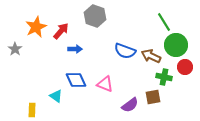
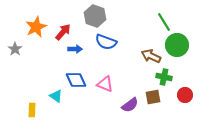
red arrow: moved 2 px right, 1 px down
green circle: moved 1 px right
blue semicircle: moved 19 px left, 9 px up
red circle: moved 28 px down
